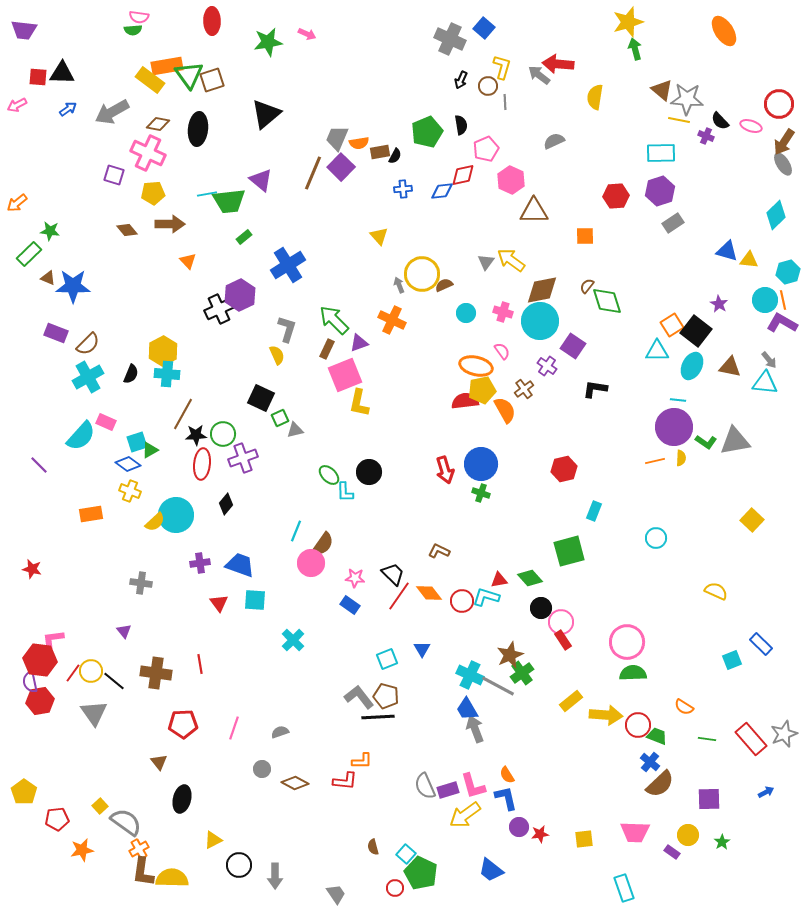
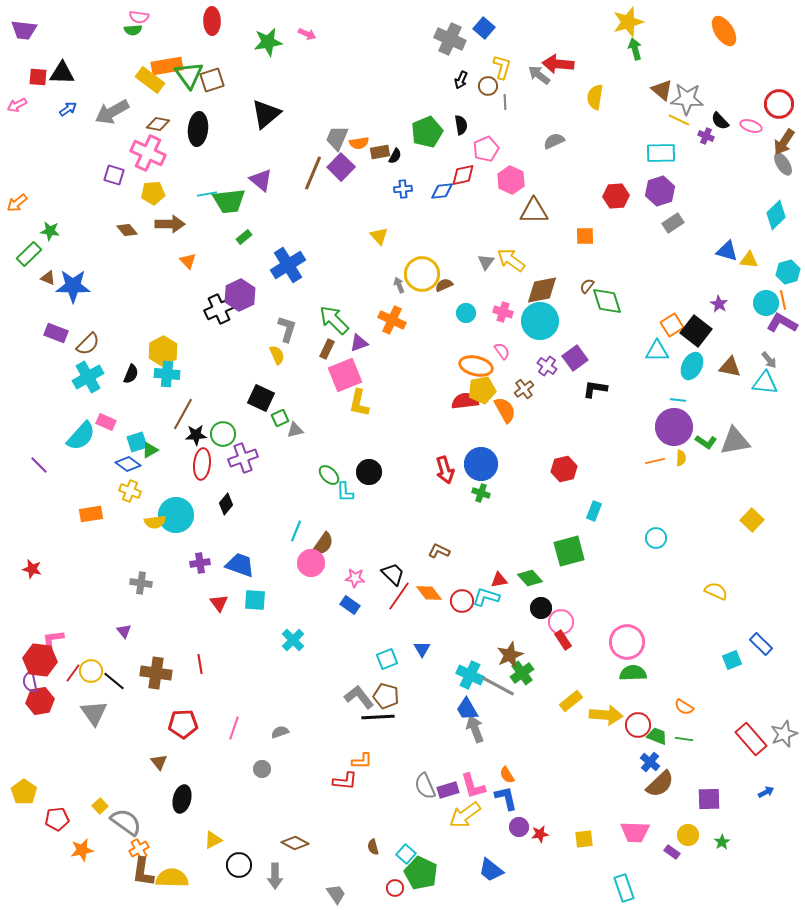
yellow line at (679, 120): rotated 15 degrees clockwise
cyan circle at (765, 300): moved 1 px right, 3 px down
purple square at (573, 346): moved 2 px right, 12 px down; rotated 20 degrees clockwise
yellow semicircle at (155, 522): rotated 35 degrees clockwise
green line at (707, 739): moved 23 px left
brown diamond at (295, 783): moved 60 px down
